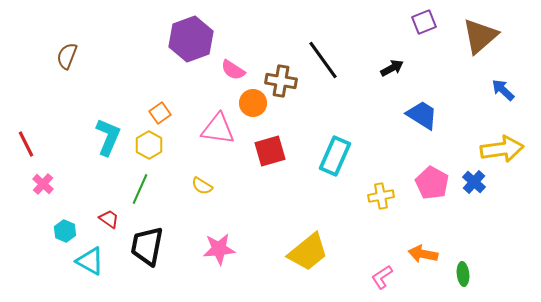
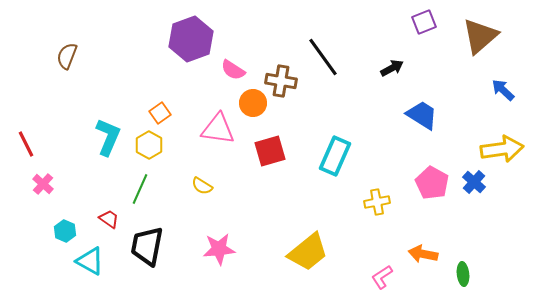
black line: moved 3 px up
yellow cross: moved 4 px left, 6 px down
